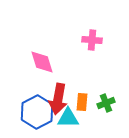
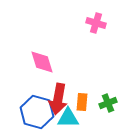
pink cross: moved 4 px right, 17 px up; rotated 12 degrees clockwise
green cross: moved 2 px right
blue hexagon: rotated 16 degrees counterclockwise
